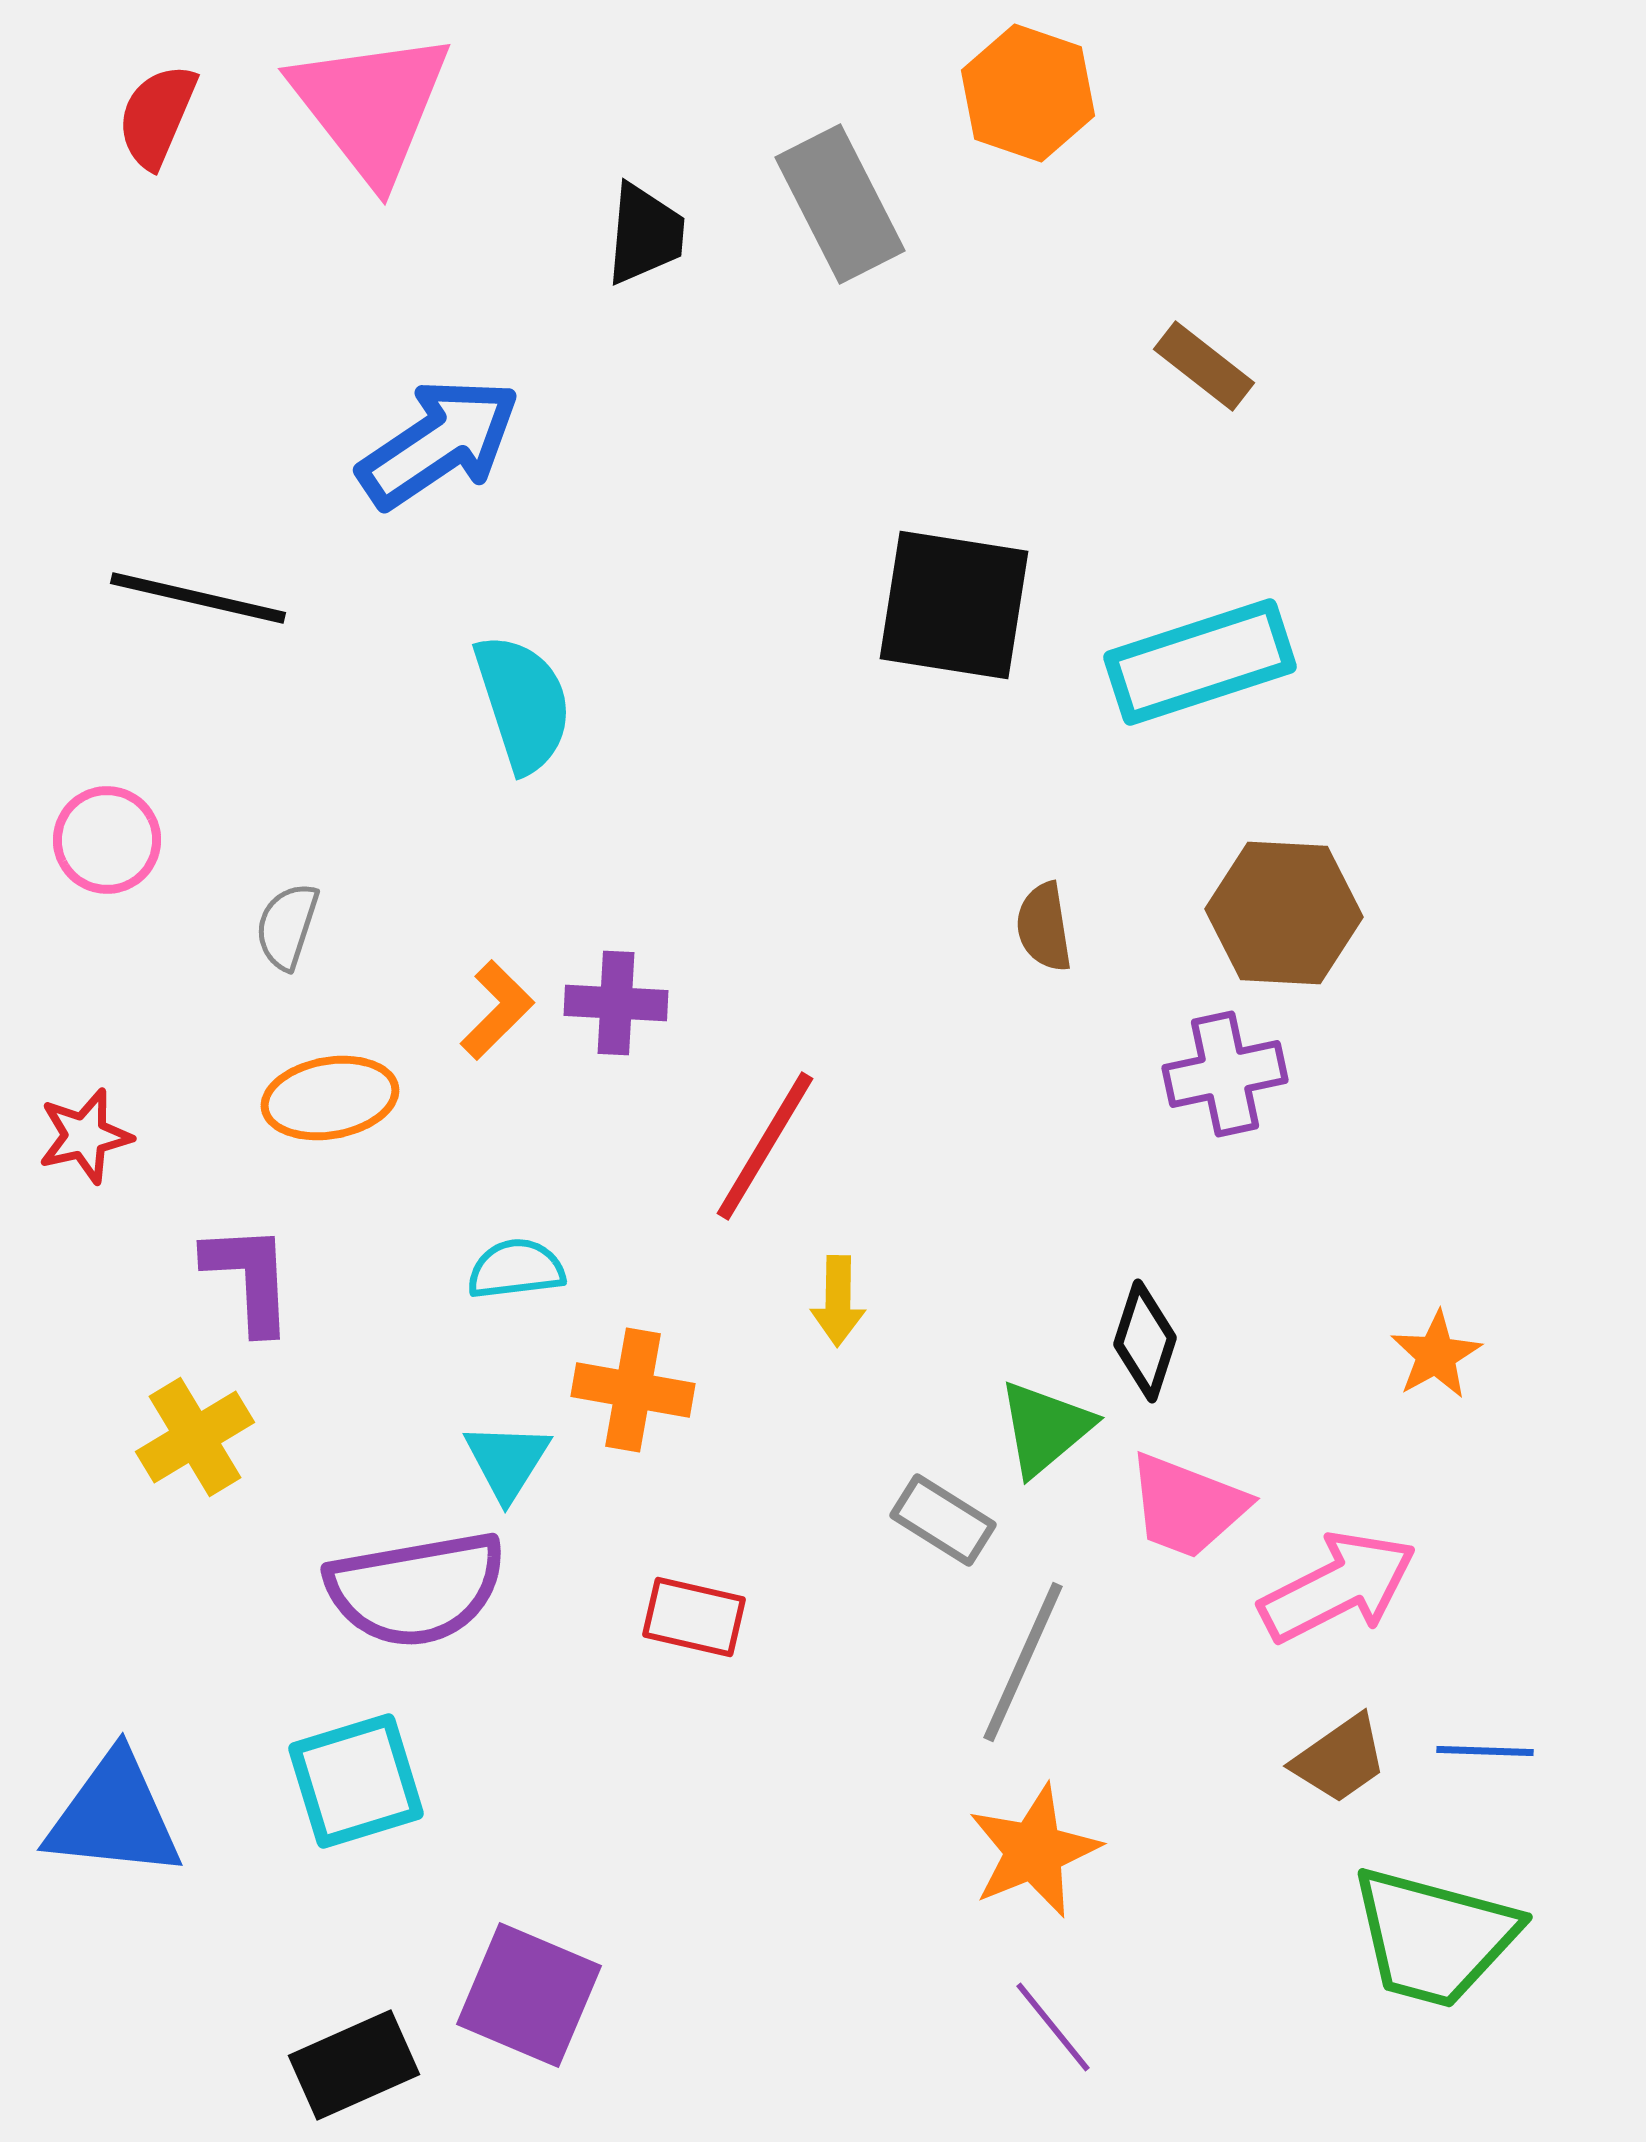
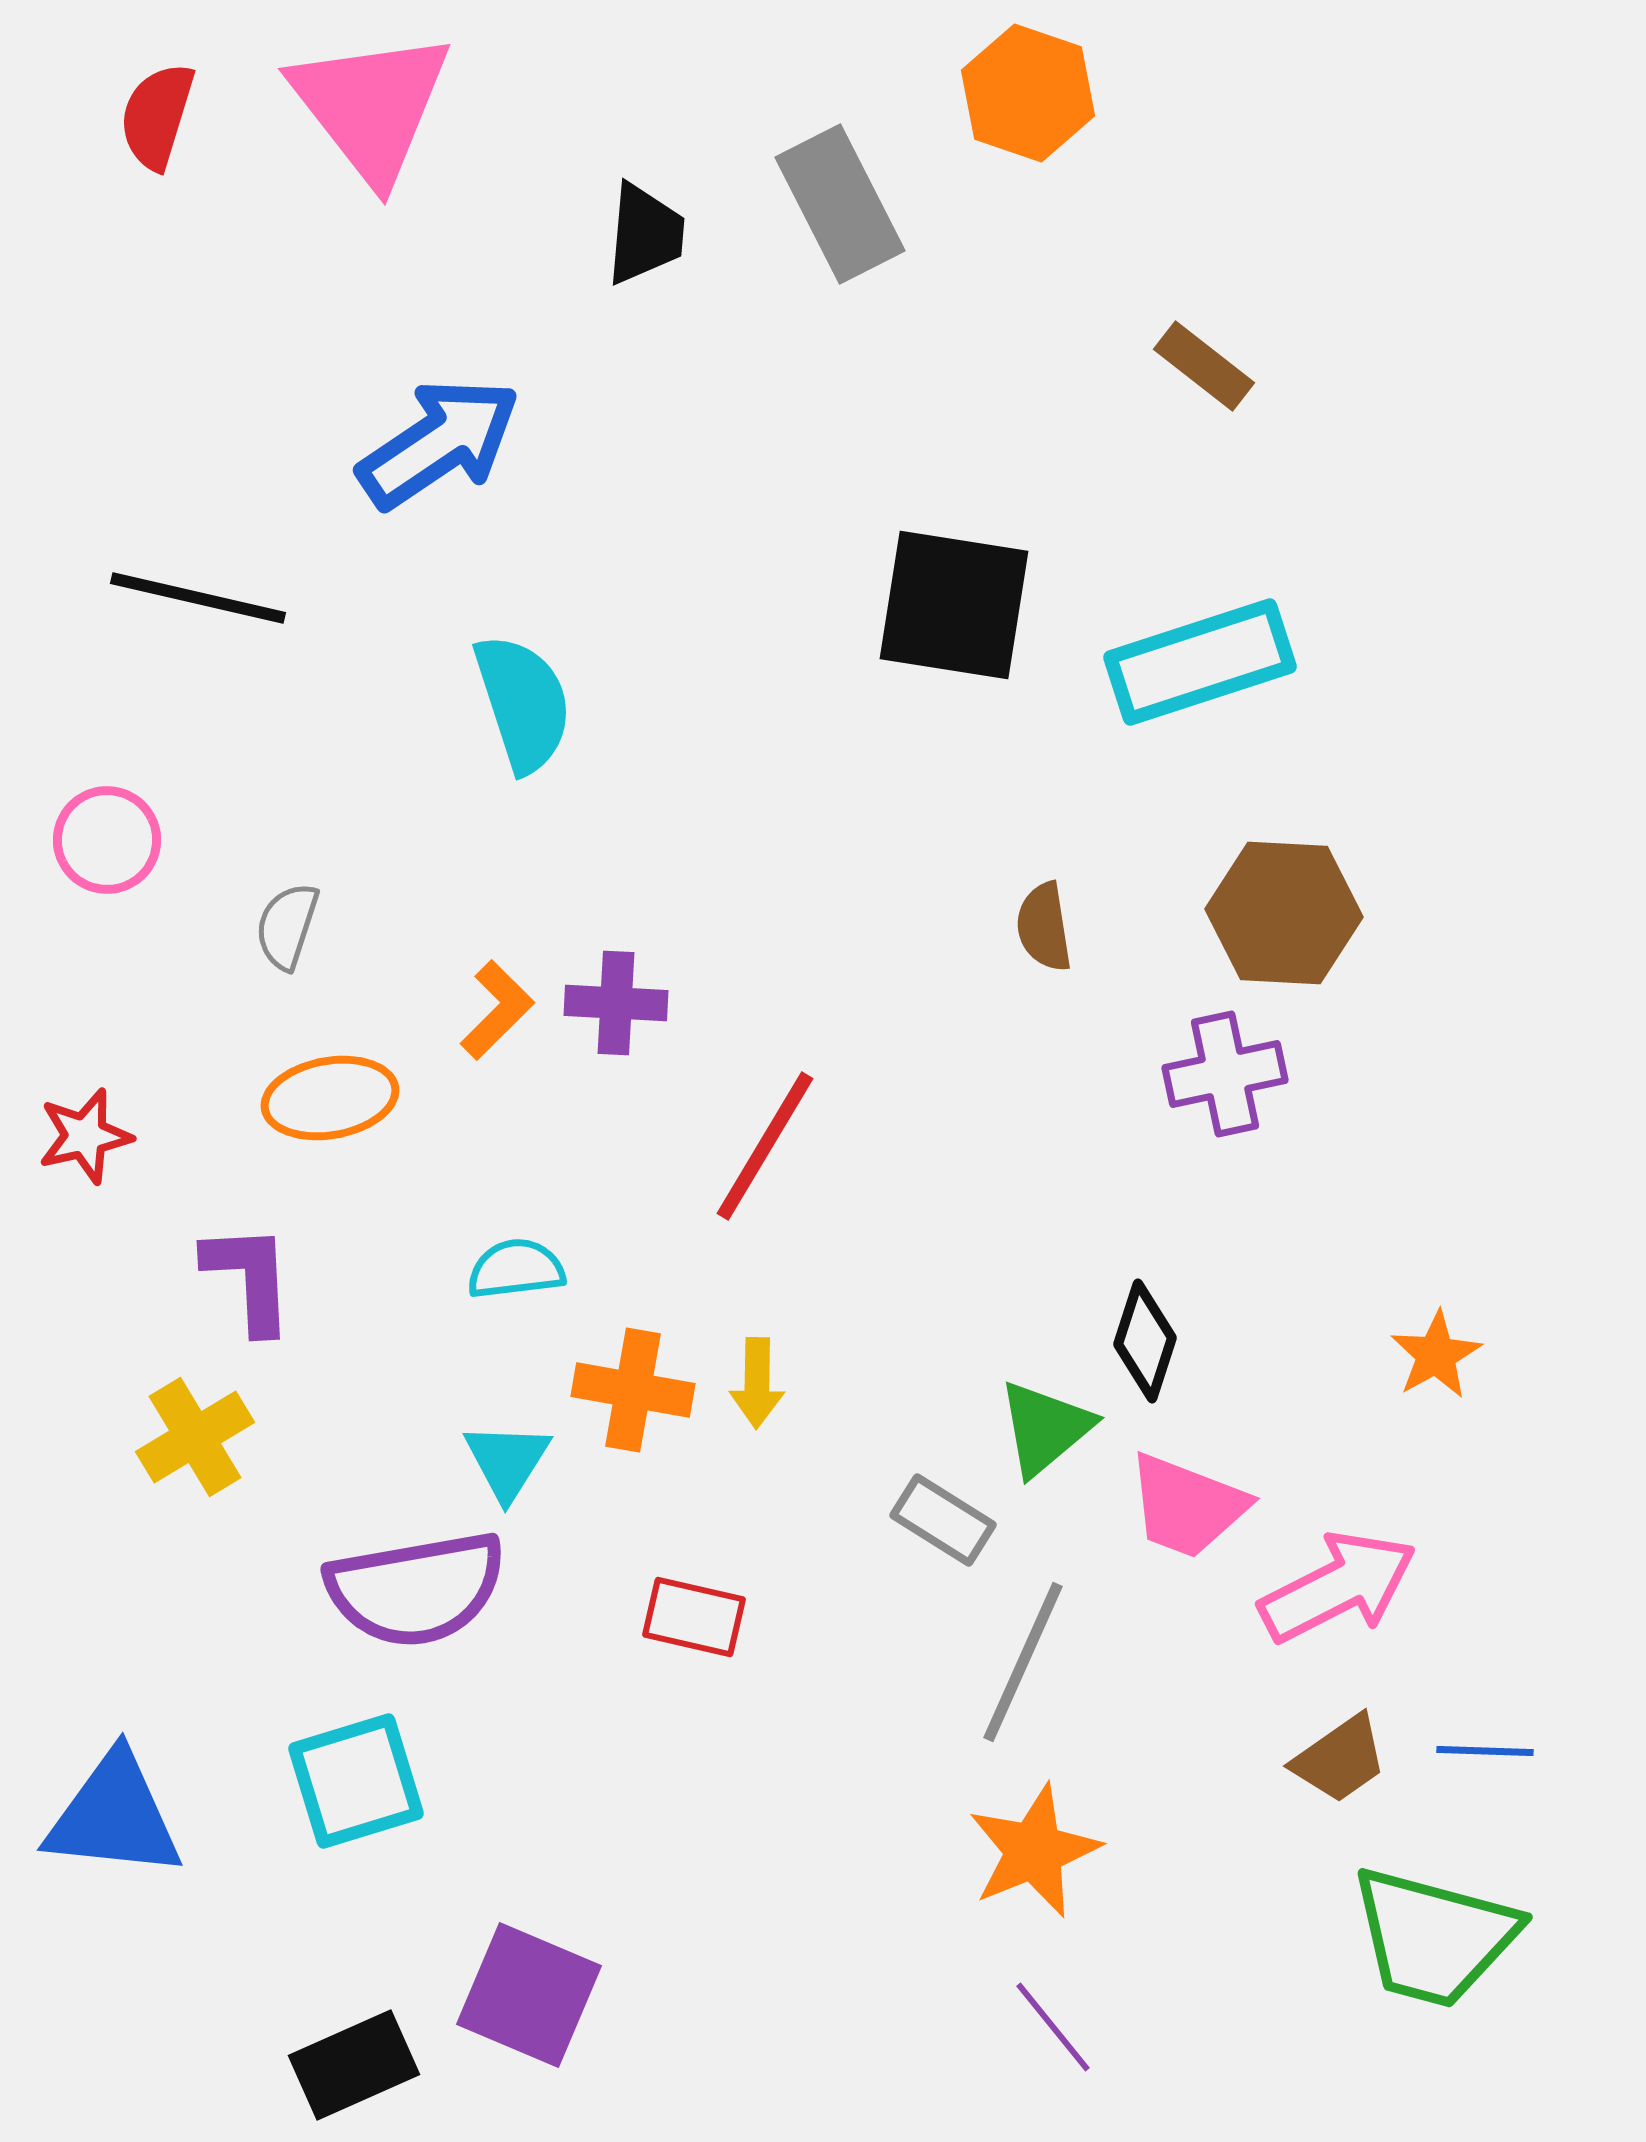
red semicircle at (157, 116): rotated 6 degrees counterclockwise
yellow arrow at (838, 1301): moved 81 px left, 82 px down
